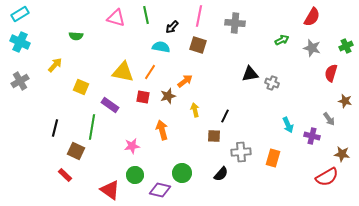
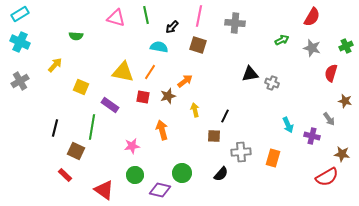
cyan semicircle at (161, 47): moved 2 px left
red triangle at (110, 190): moved 6 px left
